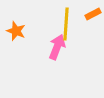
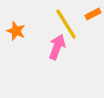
yellow line: rotated 36 degrees counterclockwise
